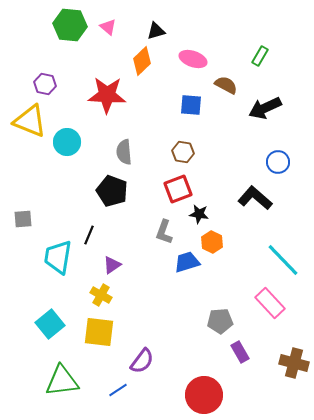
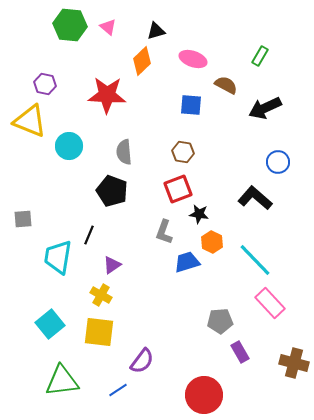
cyan circle: moved 2 px right, 4 px down
cyan line: moved 28 px left
